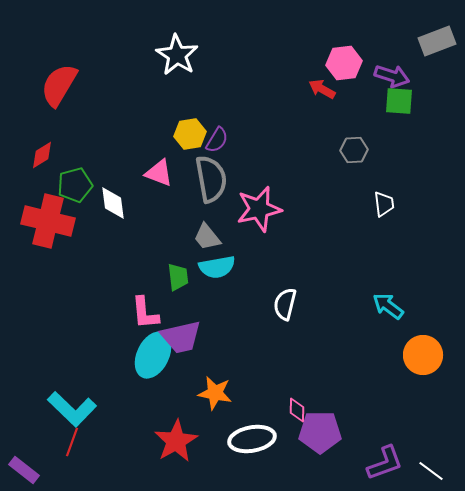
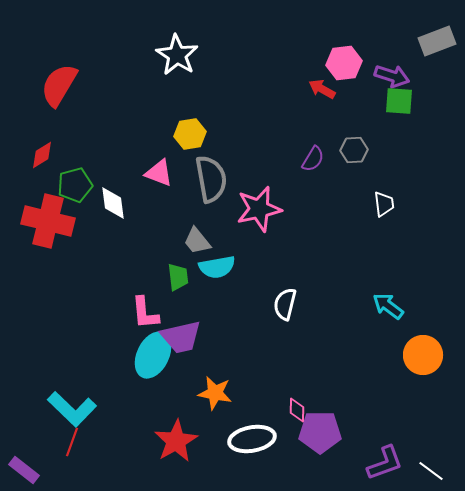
purple semicircle: moved 96 px right, 19 px down
gray trapezoid: moved 10 px left, 4 px down
